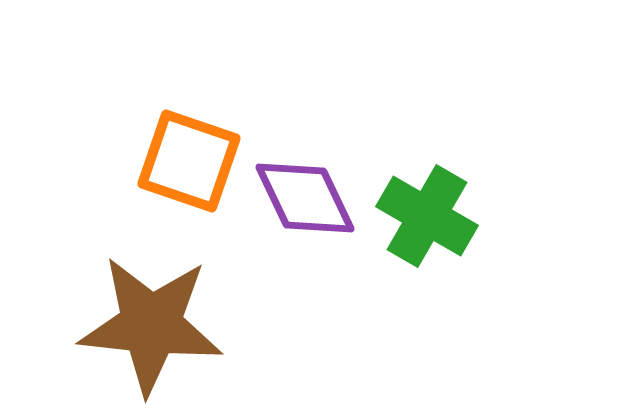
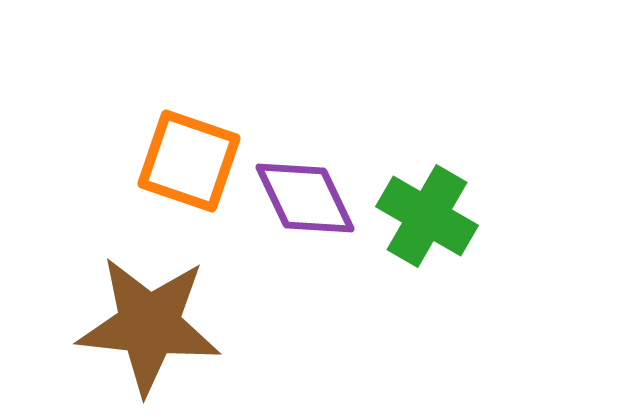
brown star: moved 2 px left
